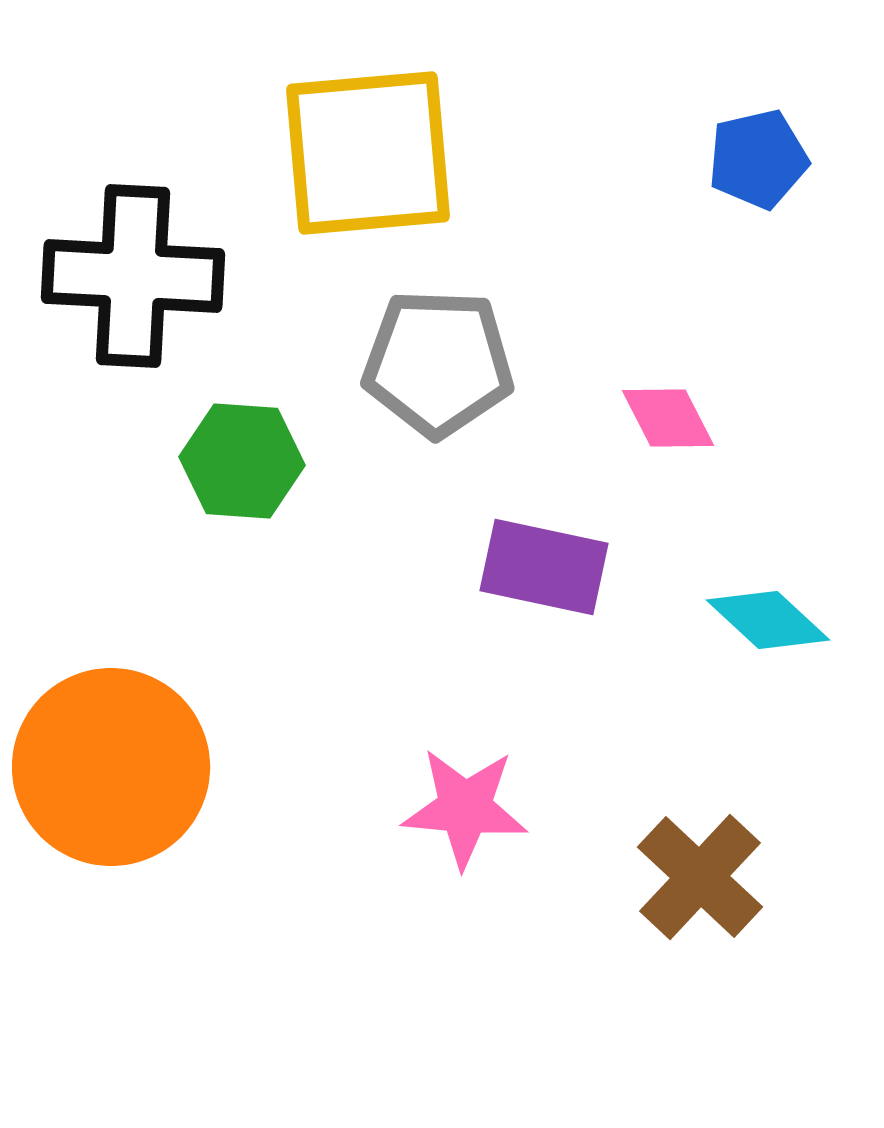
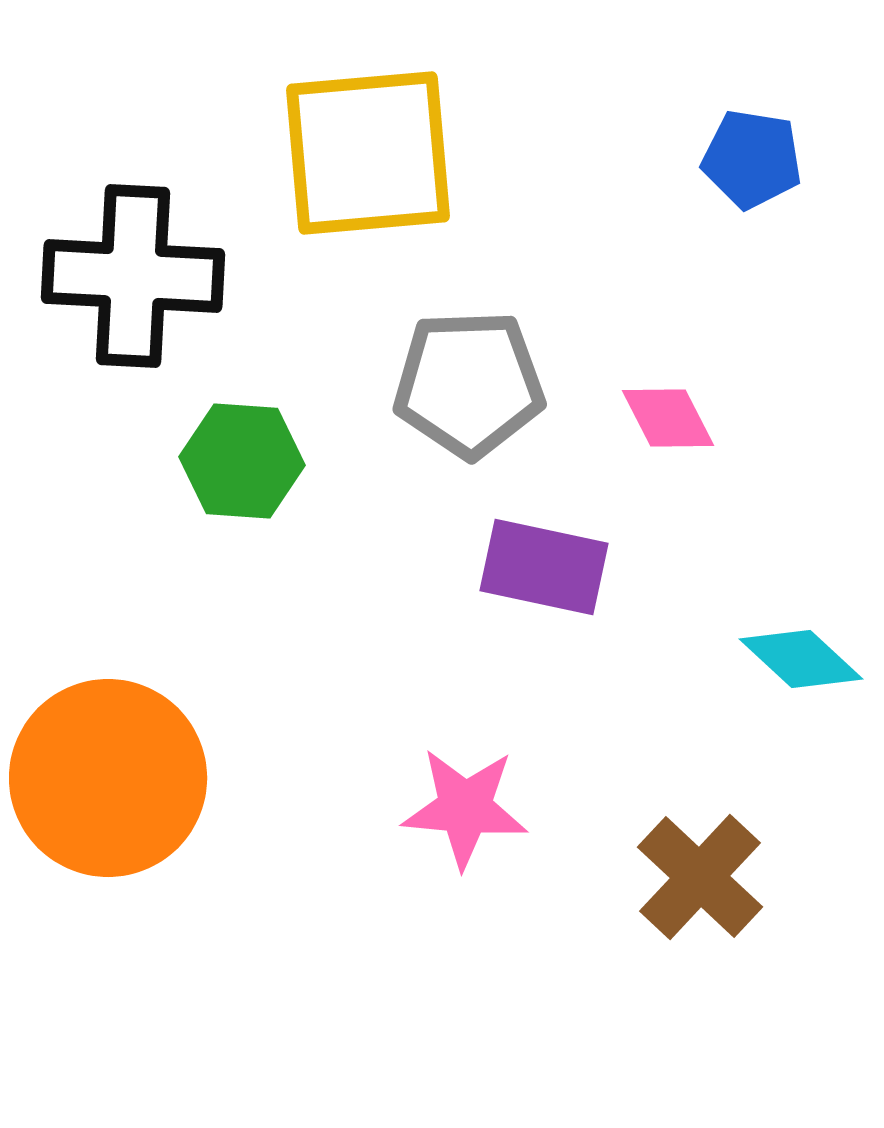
blue pentagon: moved 6 px left; rotated 22 degrees clockwise
gray pentagon: moved 31 px right, 21 px down; rotated 4 degrees counterclockwise
cyan diamond: moved 33 px right, 39 px down
orange circle: moved 3 px left, 11 px down
